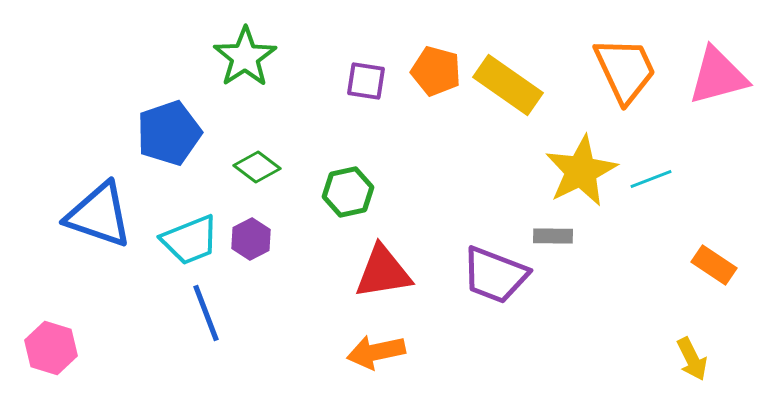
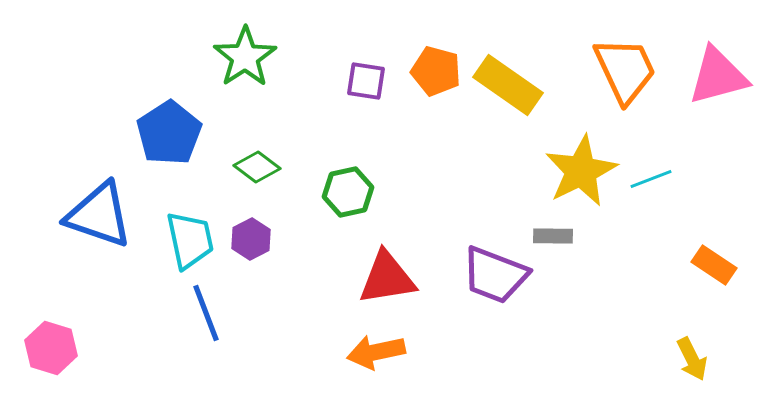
blue pentagon: rotated 14 degrees counterclockwise
cyan trapezoid: rotated 80 degrees counterclockwise
red triangle: moved 4 px right, 6 px down
